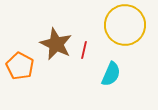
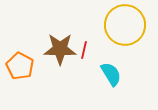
brown star: moved 4 px right, 5 px down; rotated 24 degrees counterclockwise
cyan semicircle: rotated 55 degrees counterclockwise
